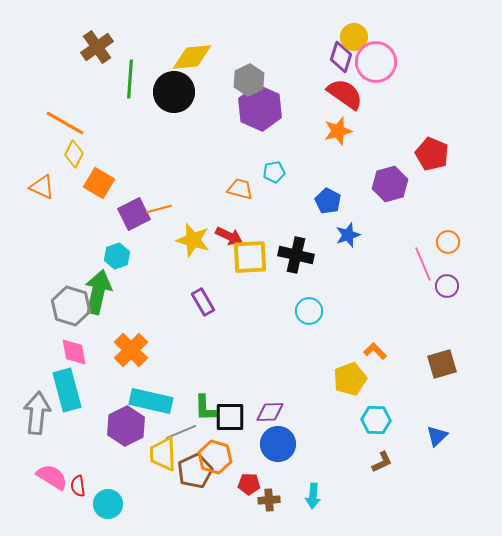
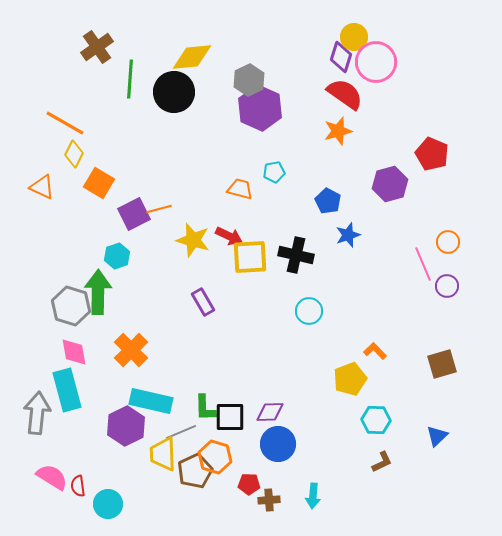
green arrow at (98, 292): rotated 12 degrees counterclockwise
